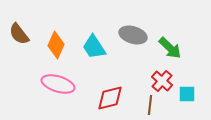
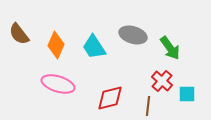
green arrow: rotated 10 degrees clockwise
brown line: moved 2 px left, 1 px down
